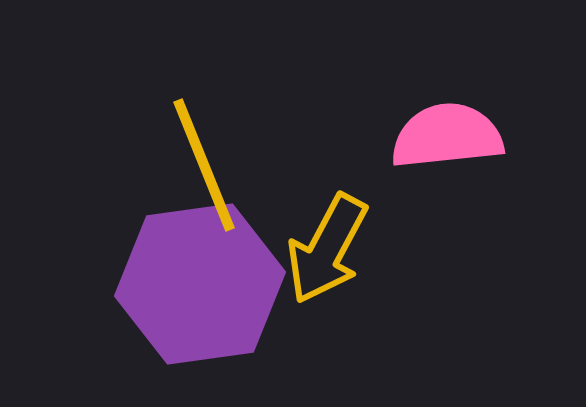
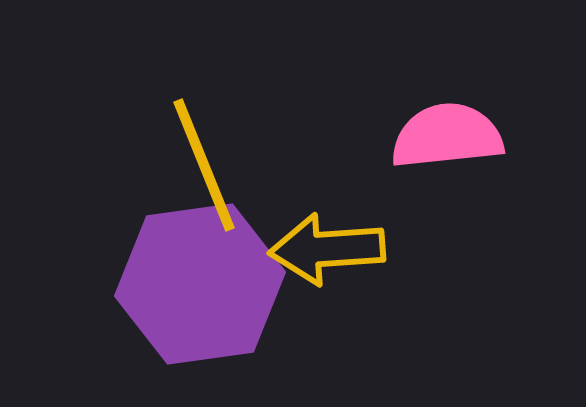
yellow arrow: rotated 58 degrees clockwise
